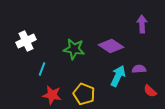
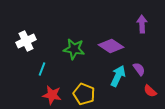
purple semicircle: rotated 56 degrees clockwise
